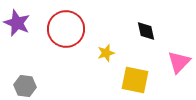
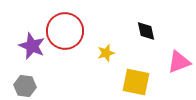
purple star: moved 15 px right, 23 px down
red circle: moved 1 px left, 2 px down
pink triangle: rotated 25 degrees clockwise
yellow square: moved 1 px right, 2 px down
